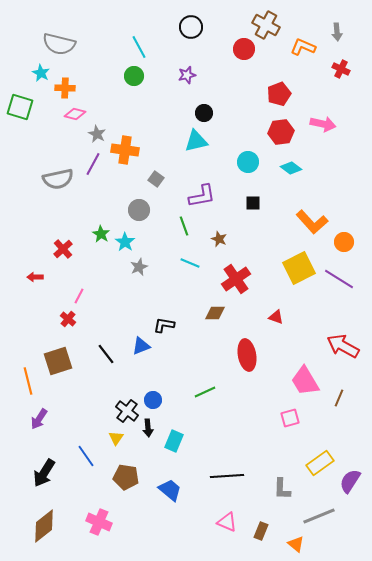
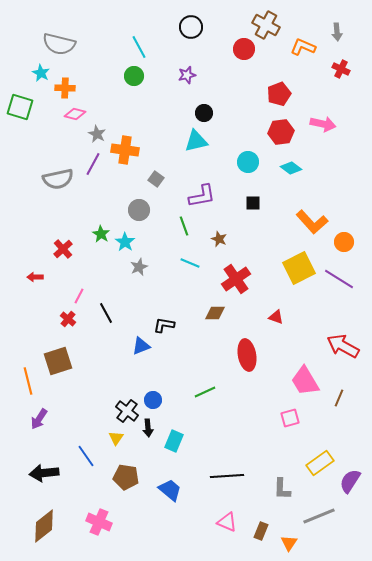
black line at (106, 354): moved 41 px up; rotated 10 degrees clockwise
black arrow at (44, 473): rotated 52 degrees clockwise
orange triangle at (296, 544): moved 7 px left, 1 px up; rotated 24 degrees clockwise
